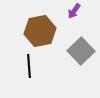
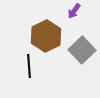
brown hexagon: moved 6 px right, 5 px down; rotated 16 degrees counterclockwise
gray square: moved 1 px right, 1 px up
